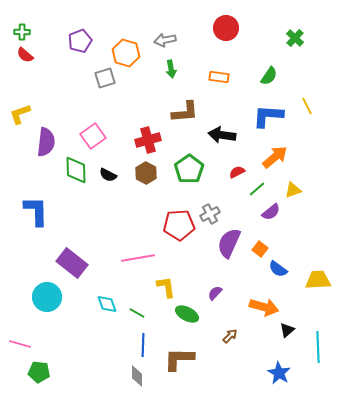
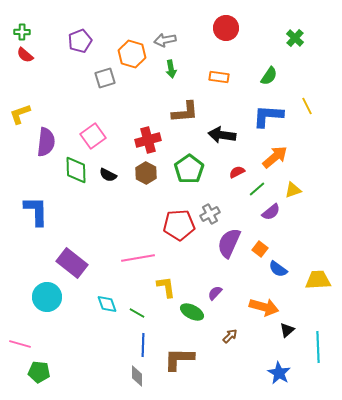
orange hexagon at (126, 53): moved 6 px right, 1 px down
green ellipse at (187, 314): moved 5 px right, 2 px up
